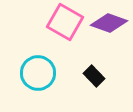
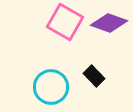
cyan circle: moved 13 px right, 14 px down
